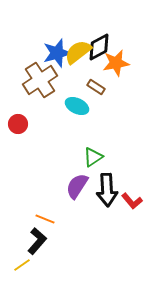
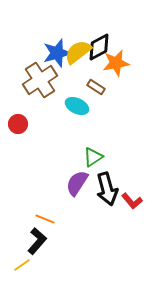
purple semicircle: moved 3 px up
black arrow: moved 1 px up; rotated 12 degrees counterclockwise
